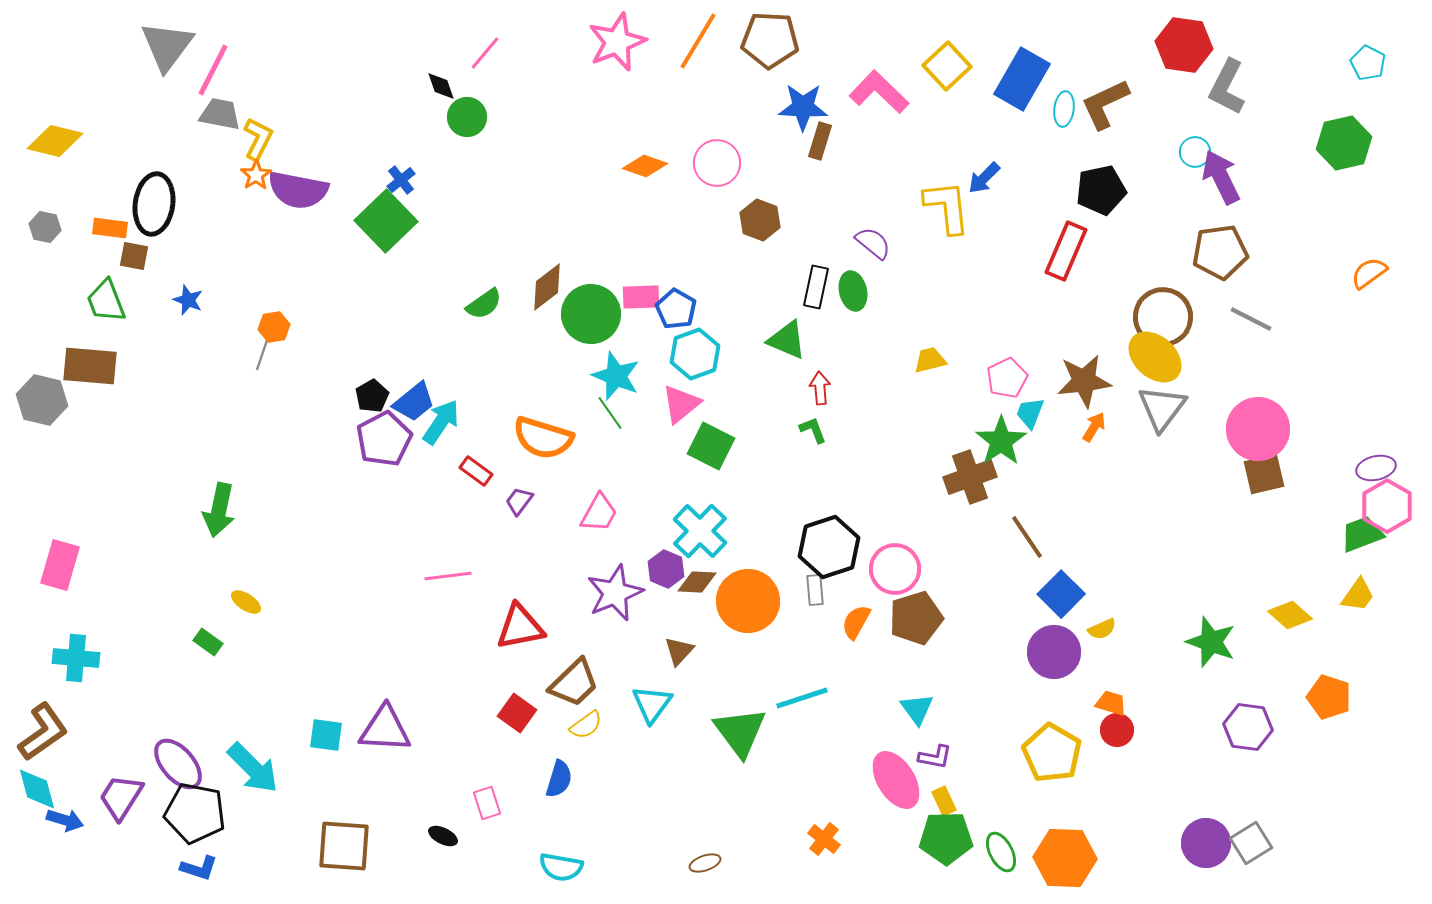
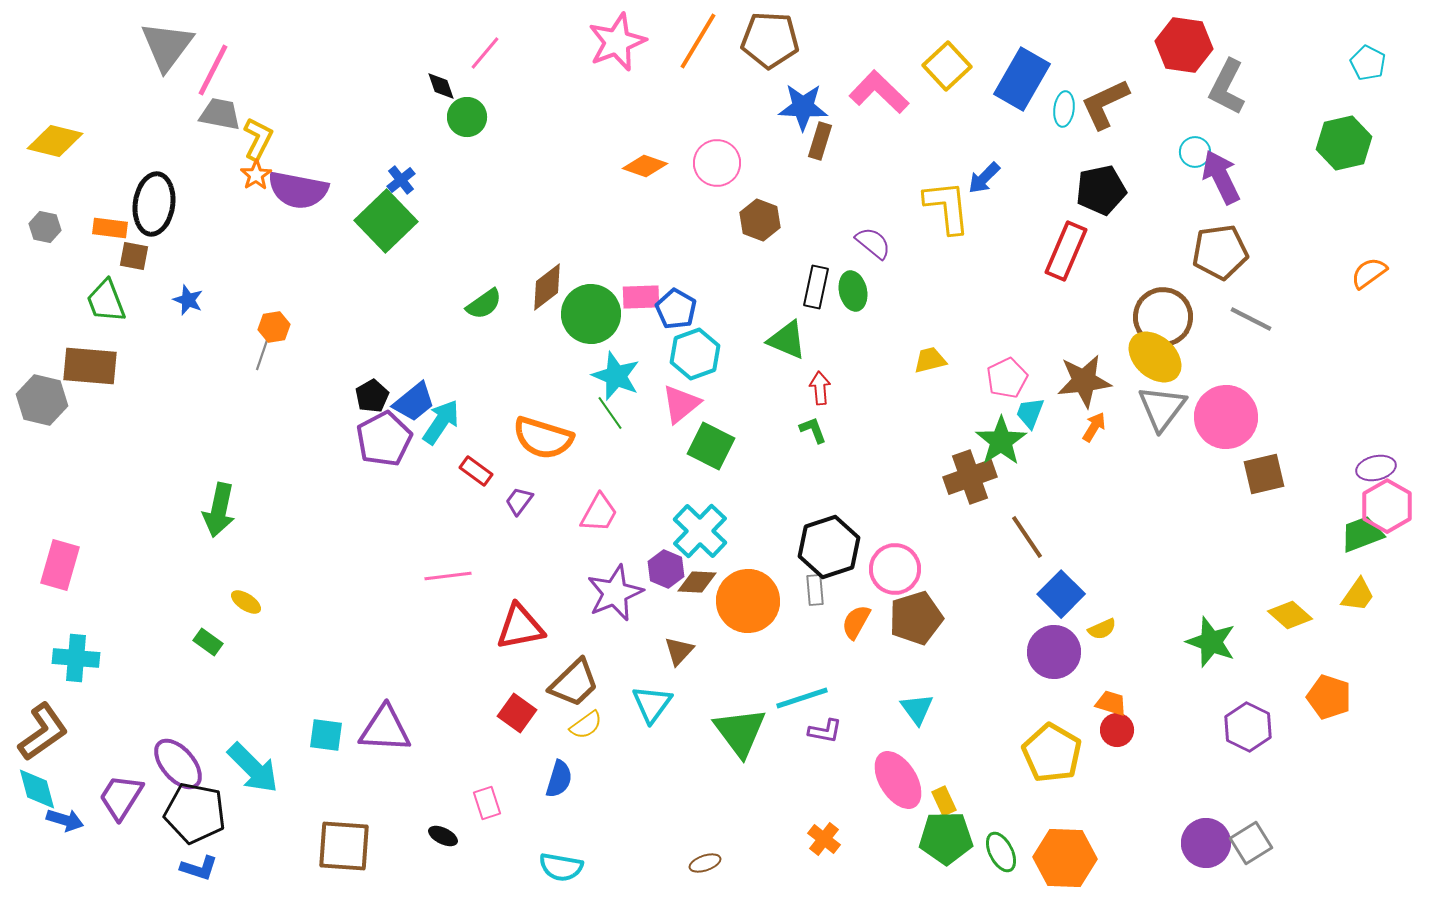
pink circle at (1258, 429): moved 32 px left, 12 px up
purple hexagon at (1248, 727): rotated 18 degrees clockwise
purple L-shape at (935, 757): moved 110 px left, 26 px up
pink ellipse at (896, 780): moved 2 px right
